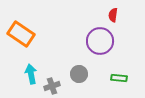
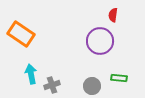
gray circle: moved 13 px right, 12 px down
gray cross: moved 1 px up
